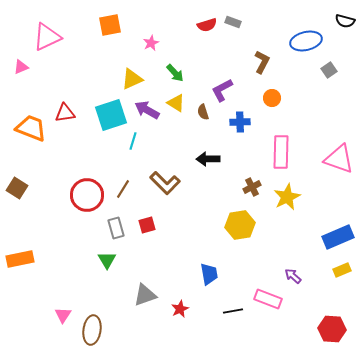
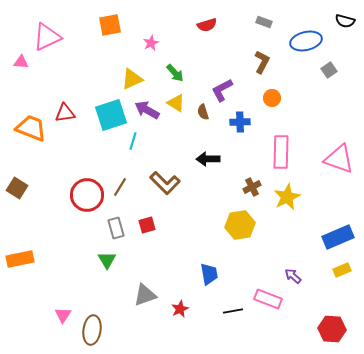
gray rectangle at (233, 22): moved 31 px right
pink triangle at (21, 67): moved 5 px up; rotated 28 degrees clockwise
brown line at (123, 189): moved 3 px left, 2 px up
